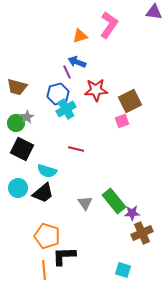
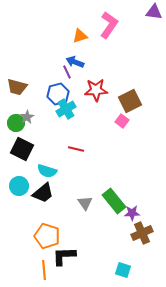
blue arrow: moved 2 px left
pink square: rotated 32 degrees counterclockwise
cyan circle: moved 1 px right, 2 px up
